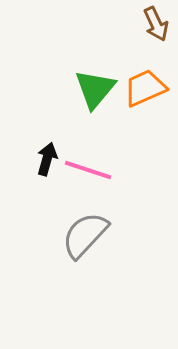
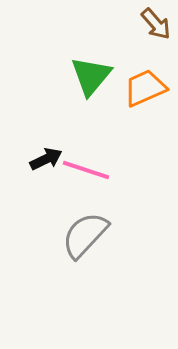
brown arrow: rotated 16 degrees counterclockwise
green triangle: moved 4 px left, 13 px up
black arrow: moved 1 px left; rotated 48 degrees clockwise
pink line: moved 2 px left
